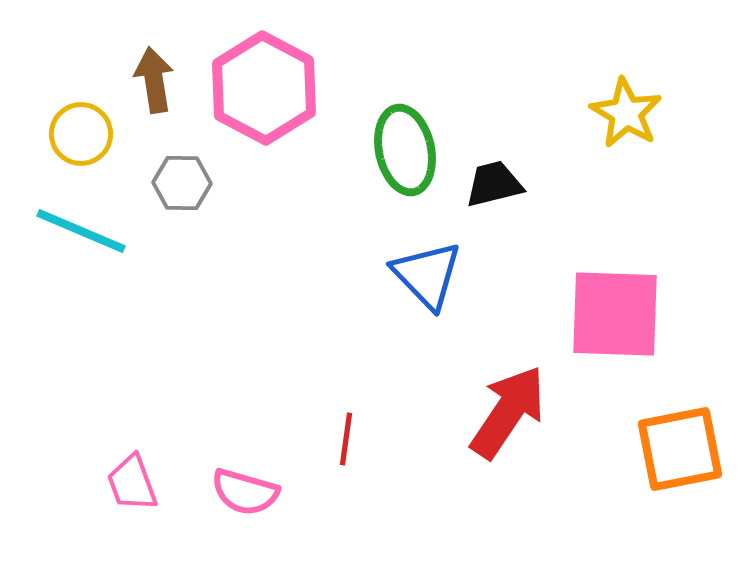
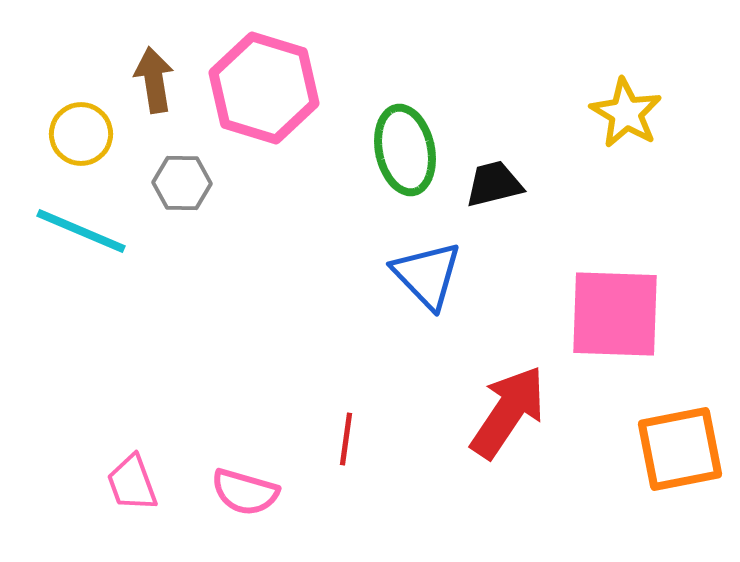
pink hexagon: rotated 11 degrees counterclockwise
